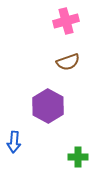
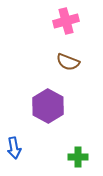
brown semicircle: rotated 40 degrees clockwise
blue arrow: moved 6 px down; rotated 15 degrees counterclockwise
